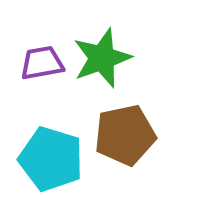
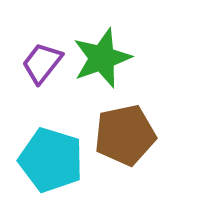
purple trapezoid: rotated 42 degrees counterclockwise
cyan pentagon: moved 1 px down
